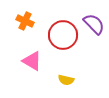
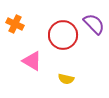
orange cross: moved 10 px left, 3 px down
yellow semicircle: moved 1 px up
